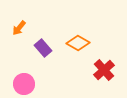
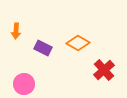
orange arrow: moved 3 px left, 3 px down; rotated 35 degrees counterclockwise
purple rectangle: rotated 24 degrees counterclockwise
